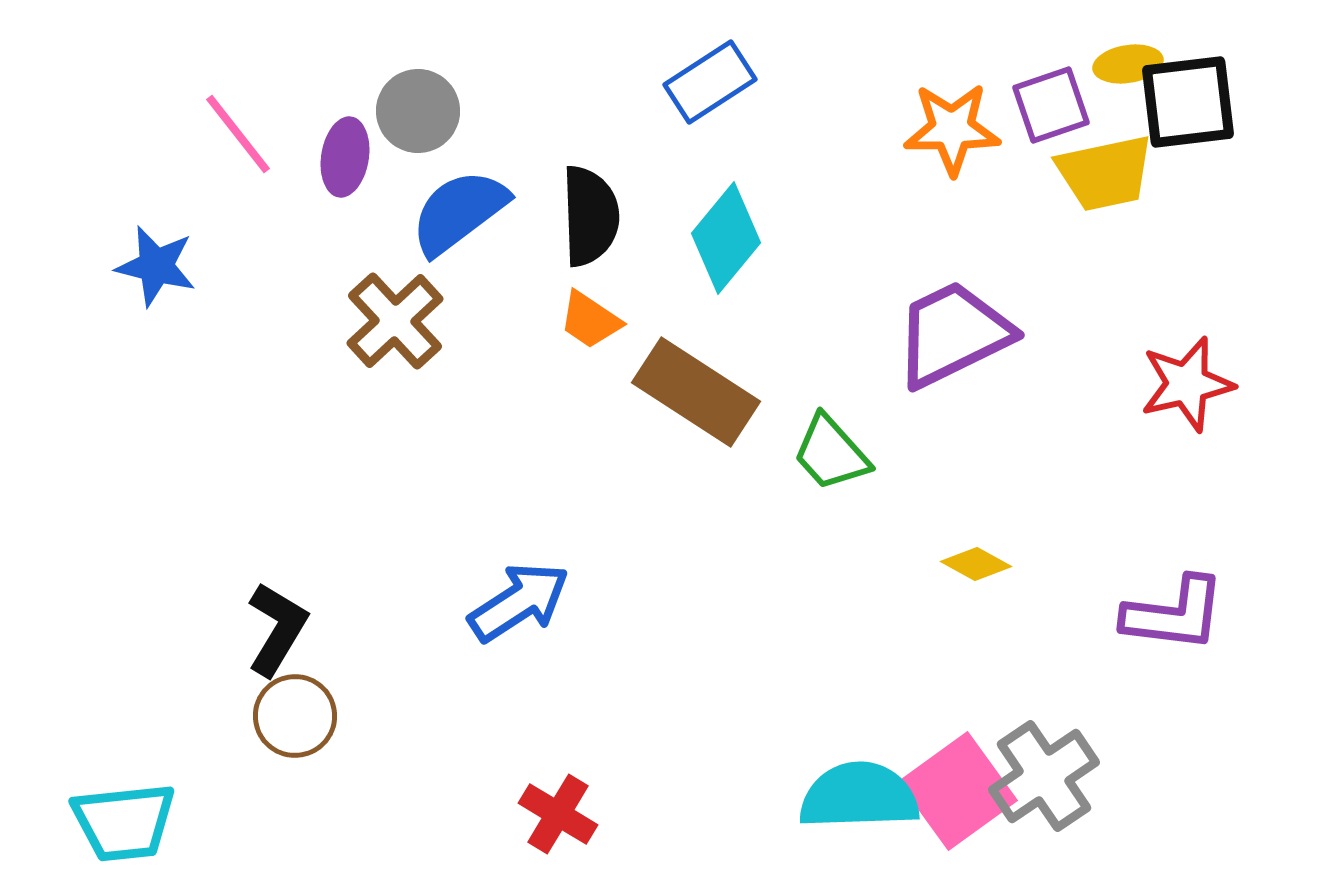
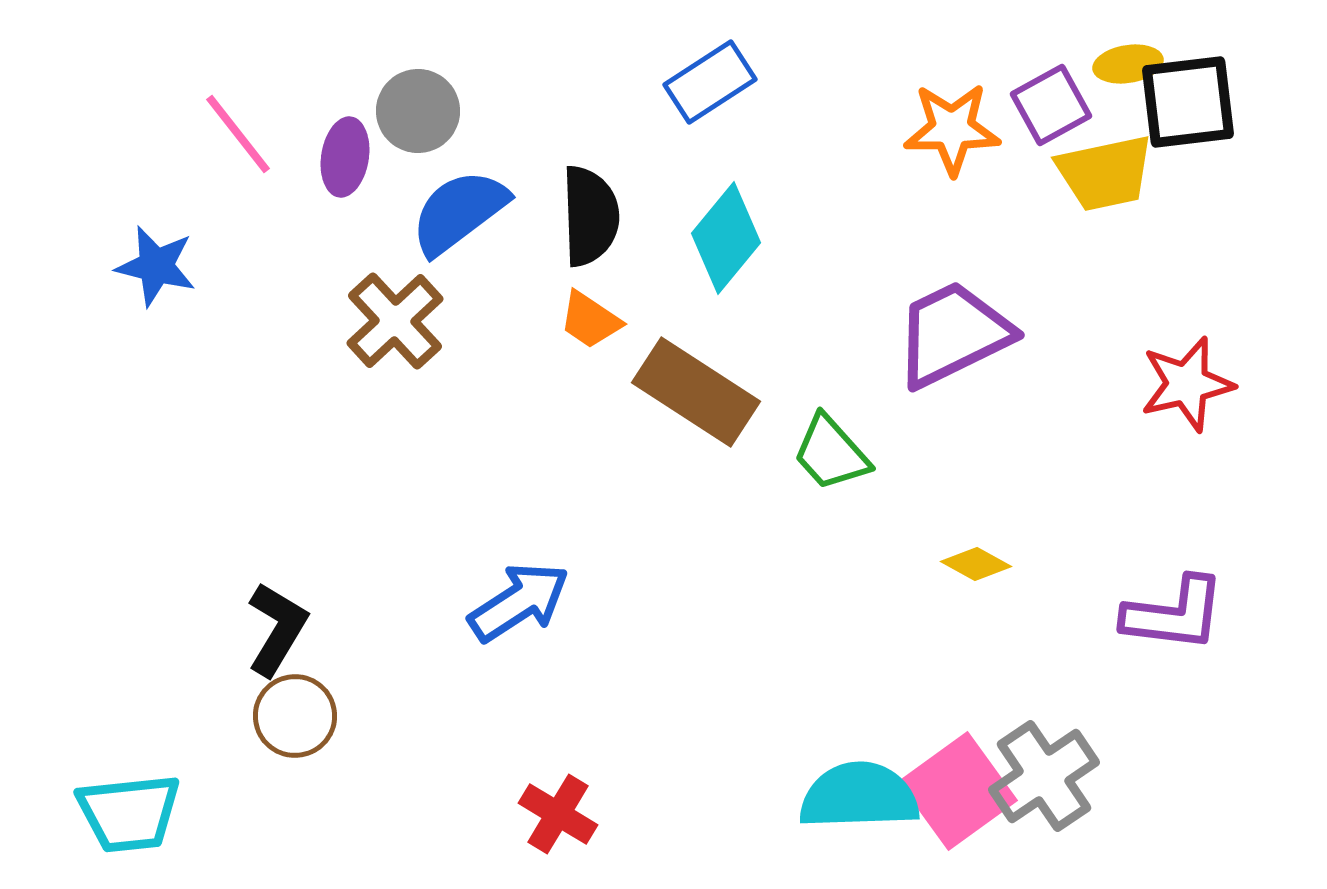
purple square: rotated 10 degrees counterclockwise
cyan trapezoid: moved 5 px right, 9 px up
